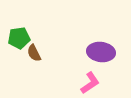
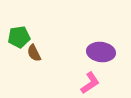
green pentagon: moved 1 px up
